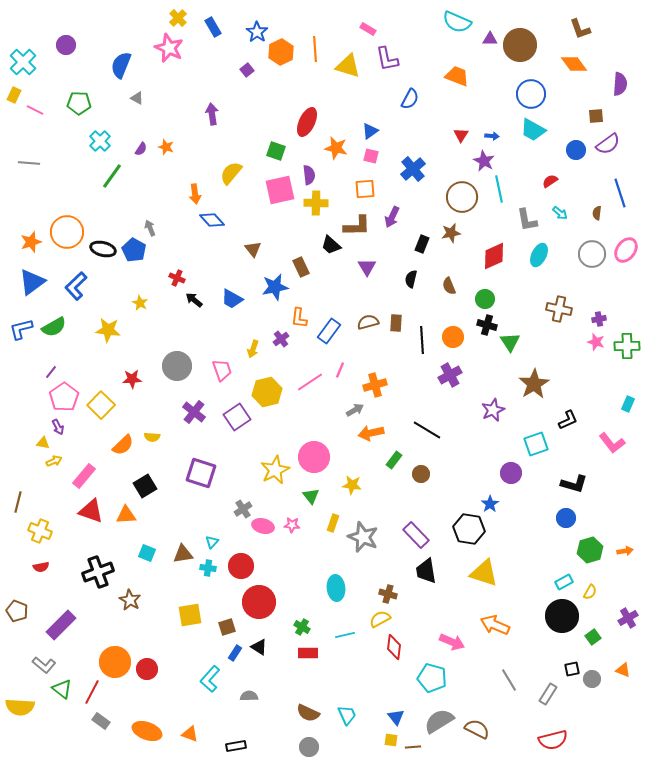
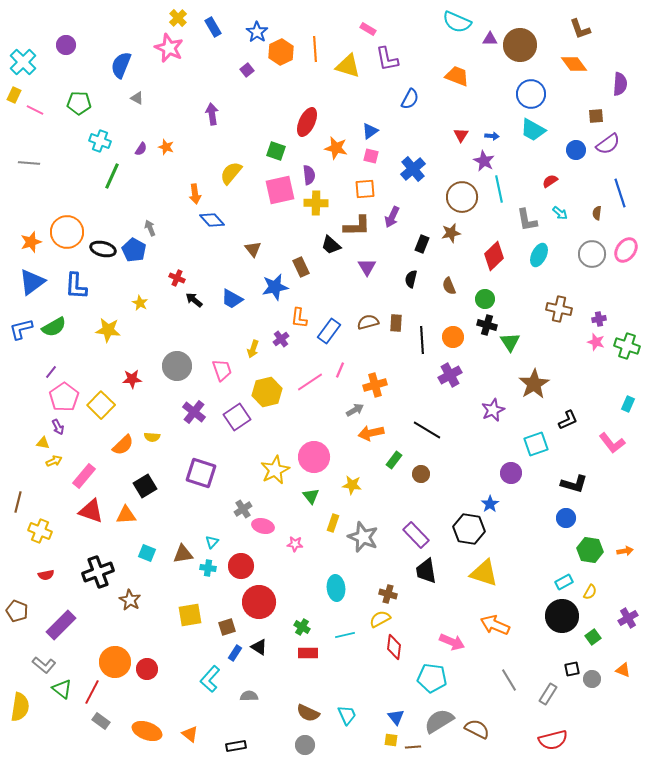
cyan cross at (100, 141): rotated 25 degrees counterclockwise
green line at (112, 176): rotated 12 degrees counterclockwise
red diamond at (494, 256): rotated 20 degrees counterclockwise
blue L-shape at (76, 286): rotated 44 degrees counterclockwise
green cross at (627, 346): rotated 20 degrees clockwise
pink star at (292, 525): moved 3 px right, 19 px down
green hexagon at (590, 550): rotated 25 degrees clockwise
red semicircle at (41, 567): moved 5 px right, 8 px down
cyan pentagon at (432, 678): rotated 8 degrees counterclockwise
yellow semicircle at (20, 707): rotated 84 degrees counterclockwise
orange triangle at (190, 734): rotated 18 degrees clockwise
gray circle at (309, 747): moved 4 px left, 2 px up
